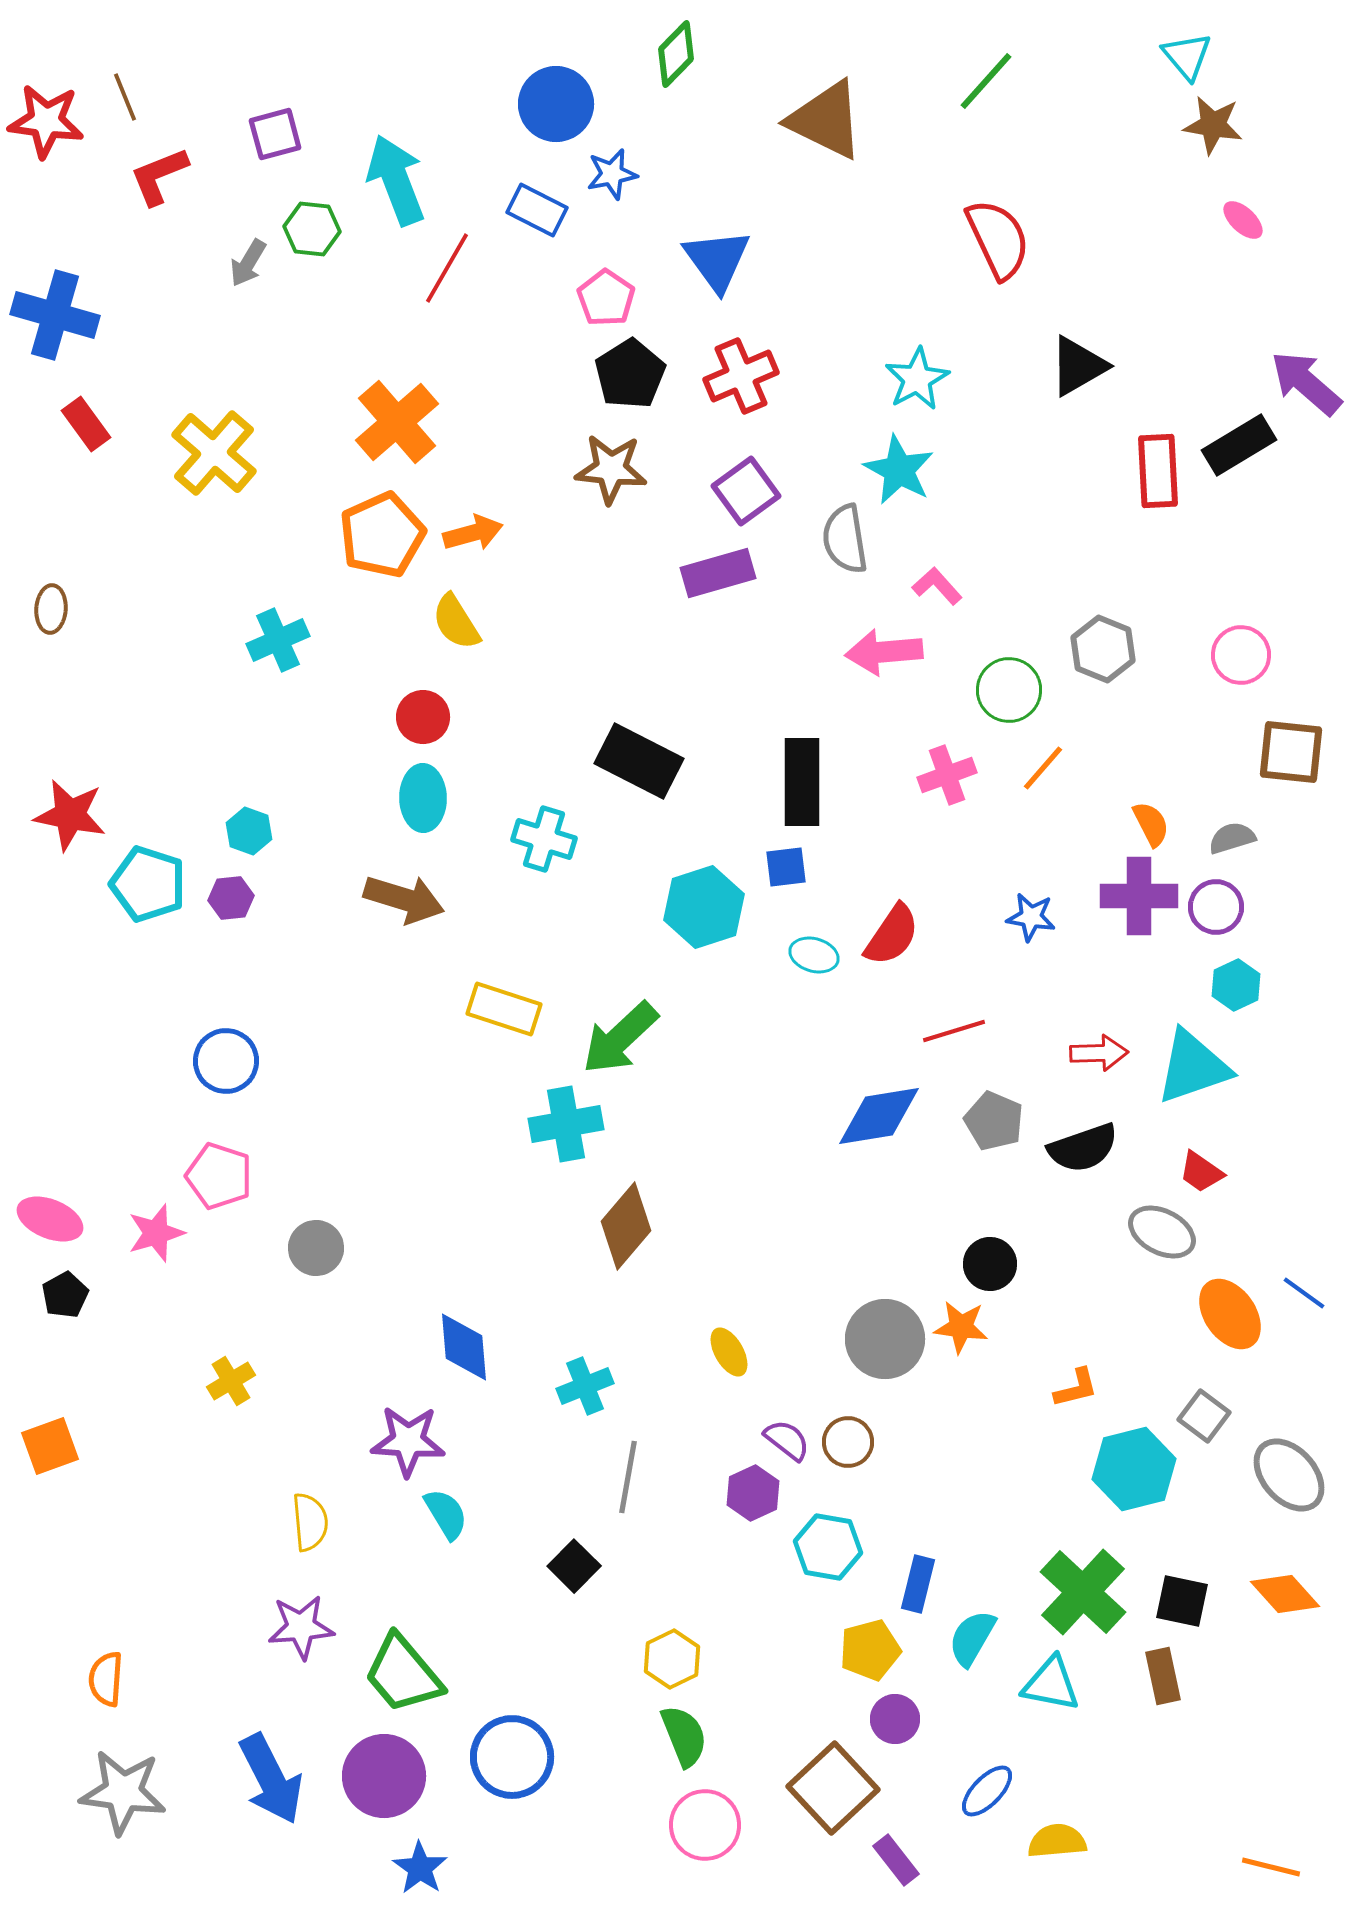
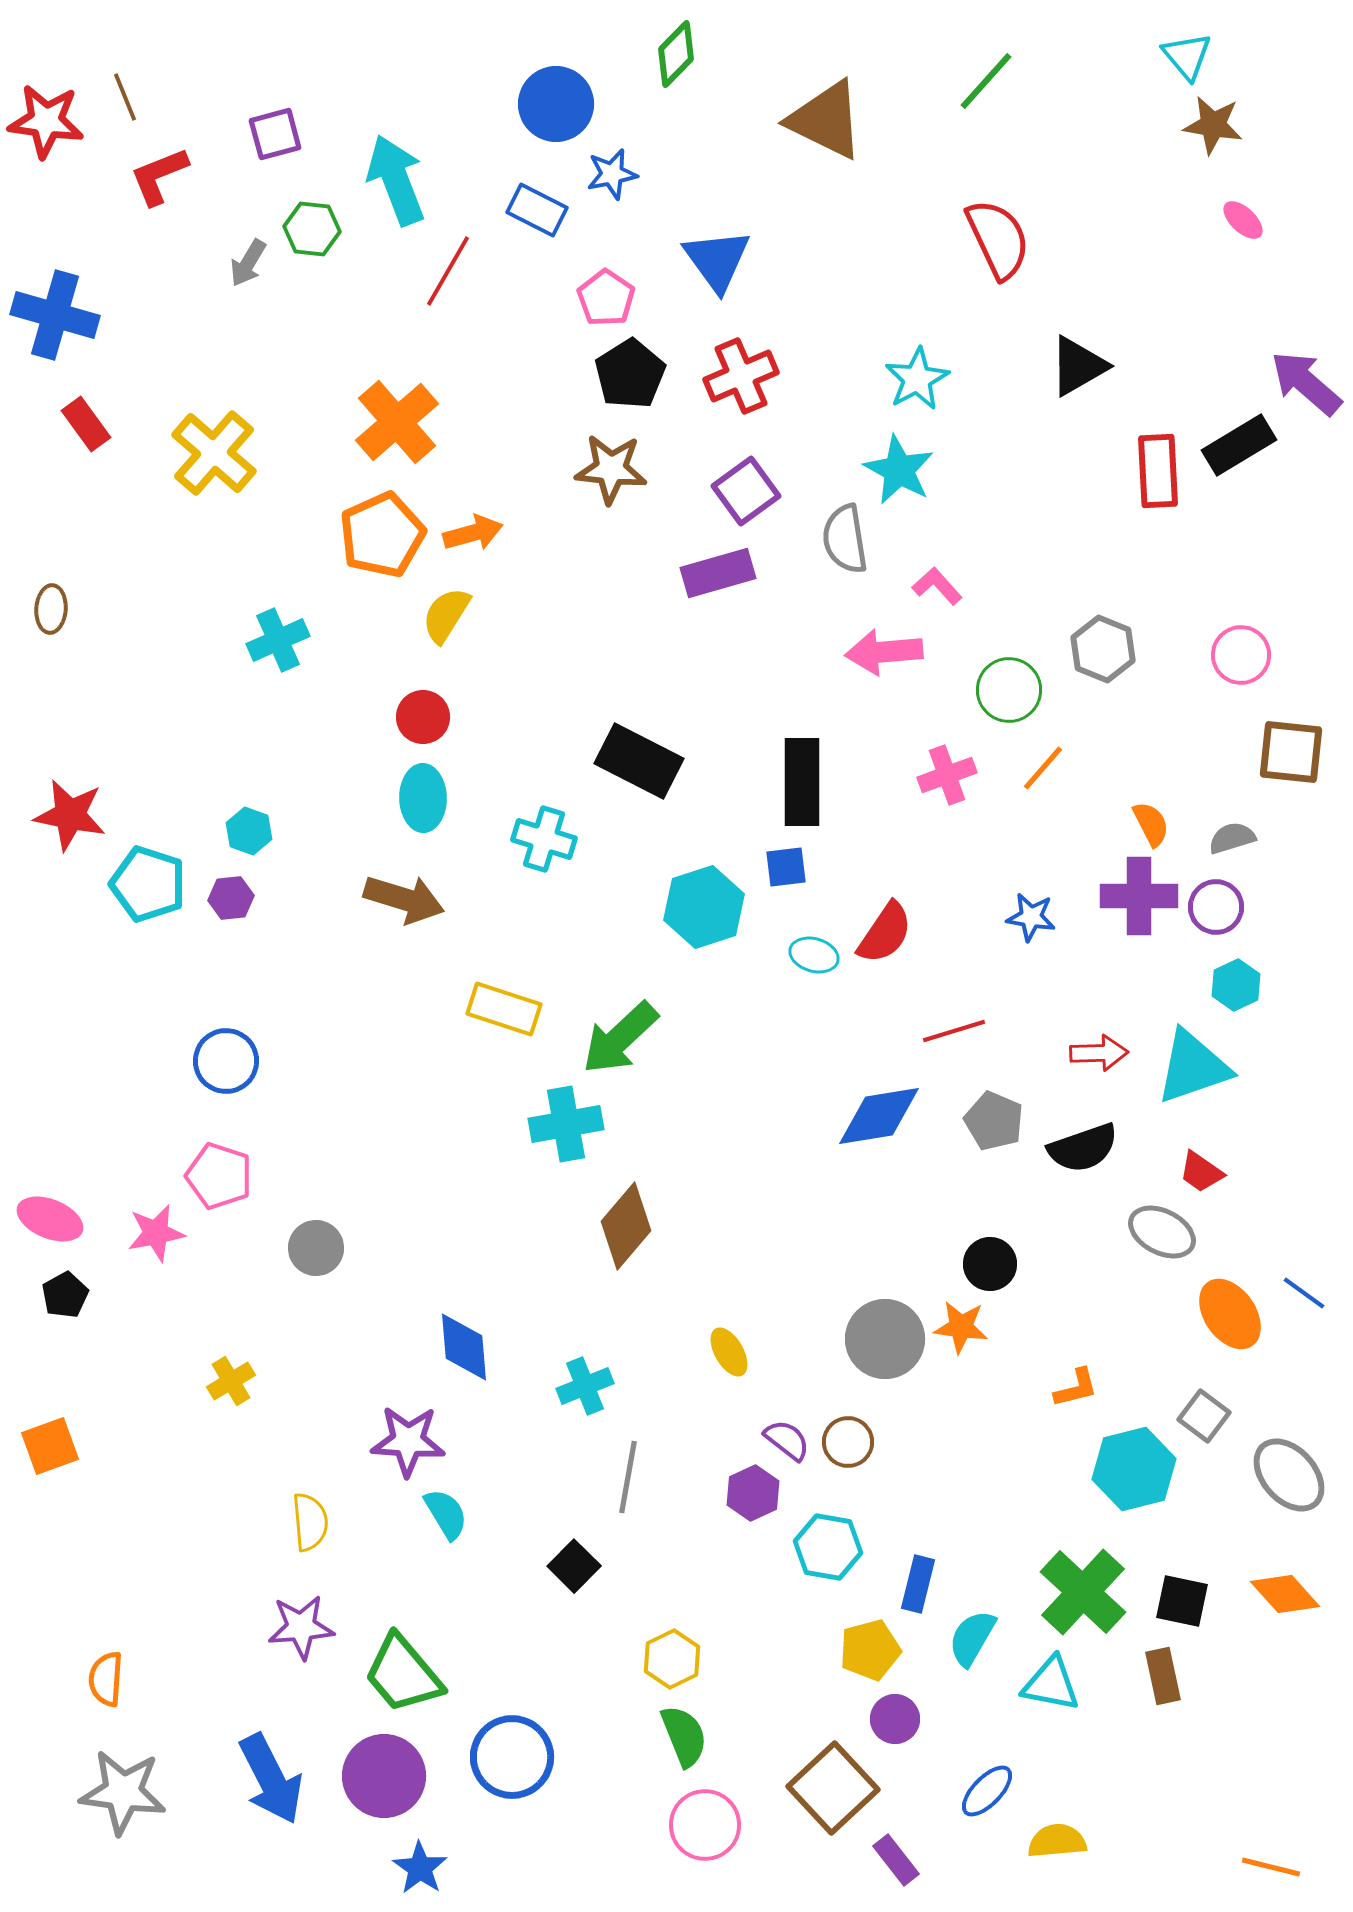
red line at (447, 268): moved 1 px right, 3 px down
yellow semicircle at (456, 622): moved 10 px left, 7 px up; rotated 64 degrees clockwise
red semicircle at (892, 935): moved 7 px left, 2 px up
pink star at (156, 1233): rotated 6 degrees clockwise
